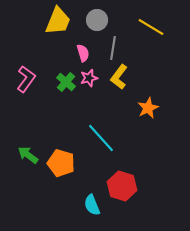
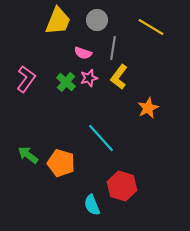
pink semicircle: rotated 126 degrees clockwise
